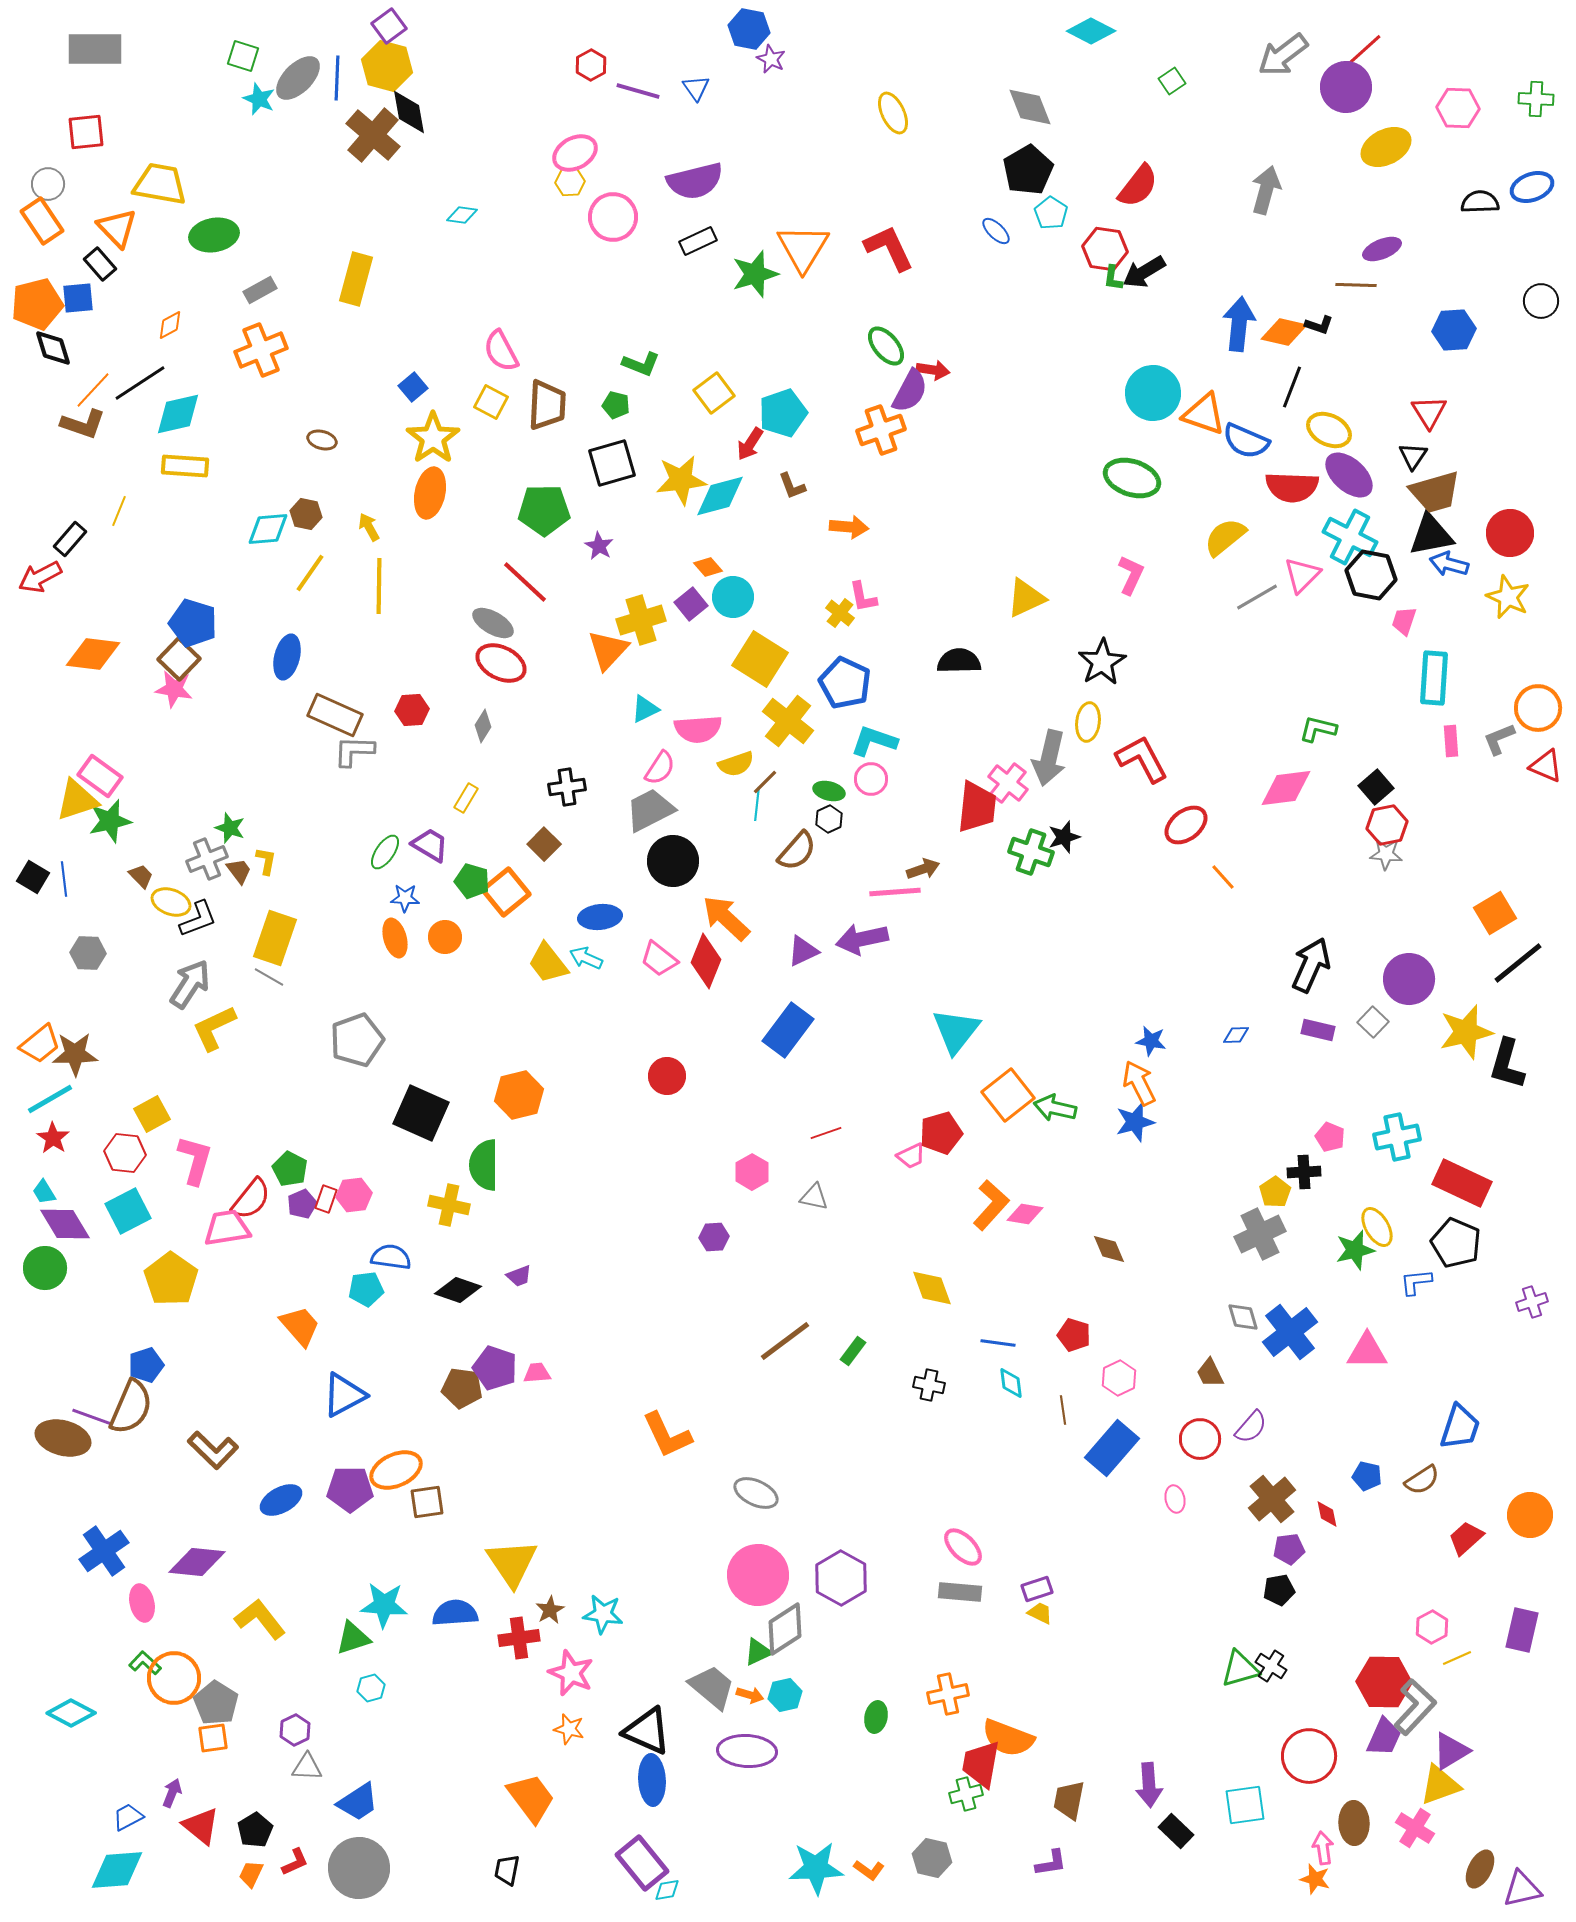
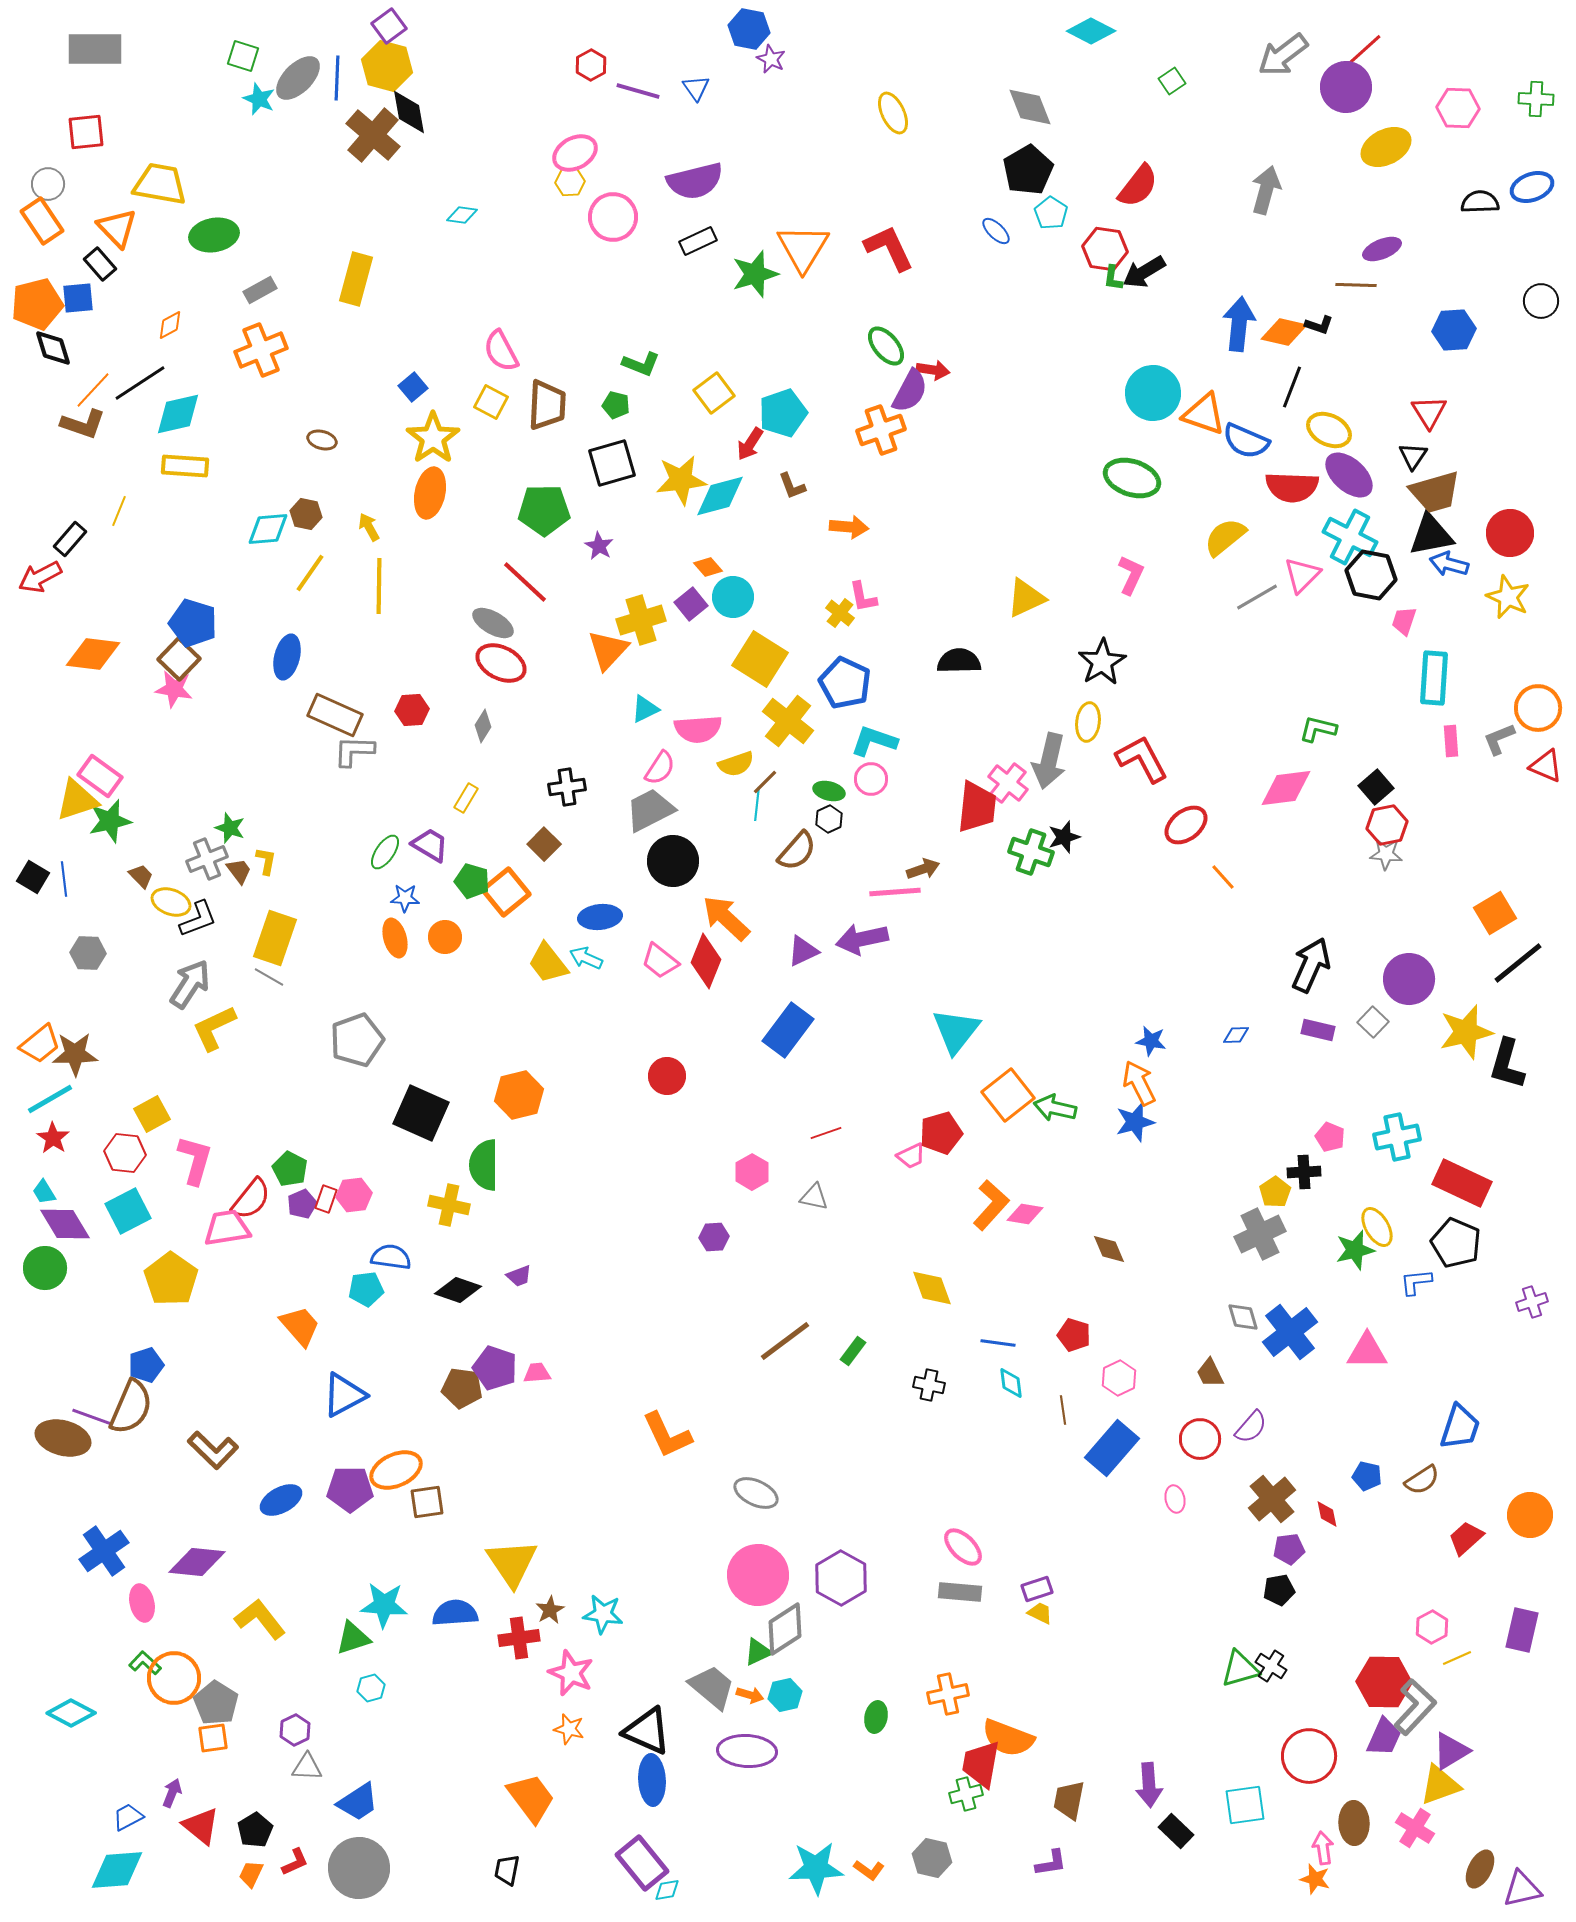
gray arrow at (1049, 758): moved 3 px down
pink trapezoid at (659, 959): moved 1 px right, 2 px down
